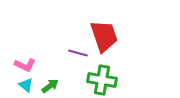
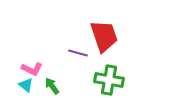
pink L-shape: moved 7 px right, 4 px down
green cross: moved 7 px right
green arrow: moved 2 px right; rotated 90 degrees counterclockwise
